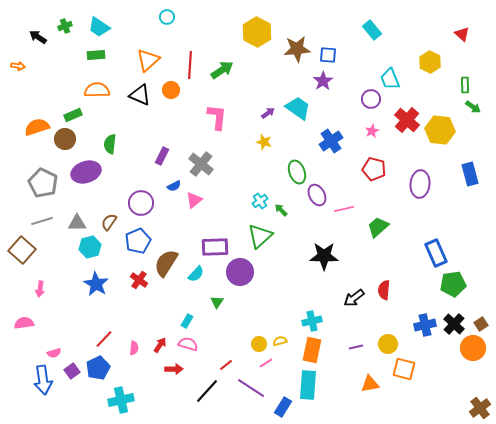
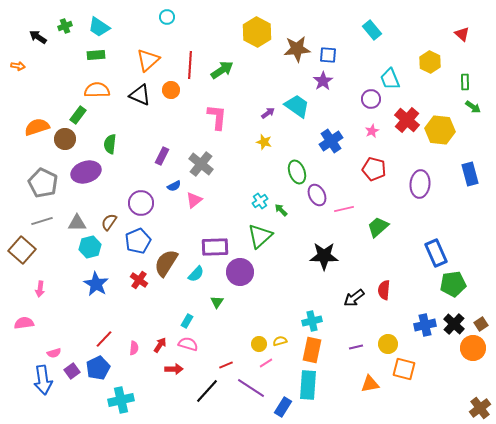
green rectangle at (465, 85): moved 3 px up
cyan trapezoid at (298, 108): moved 1 px left, 2 px up
green rectangle at (73, 115): moved 5 px right; rotated 30 degrees counterclockwise
red line at (226, 365): rotated 16 degrees clockwise
